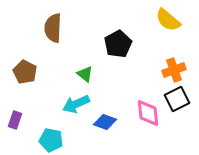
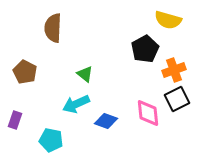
yellow semicircle: rotated 24 degrees counterclockwise
black pentagon: moved 27 px right, 5 px down
blue diamond: moved 1 px right, 1 px up
